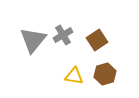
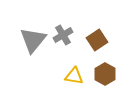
brown hexagon: rotated 15 degrees counterclockwise
